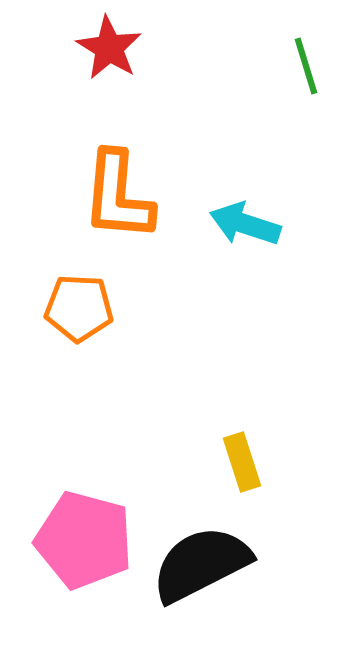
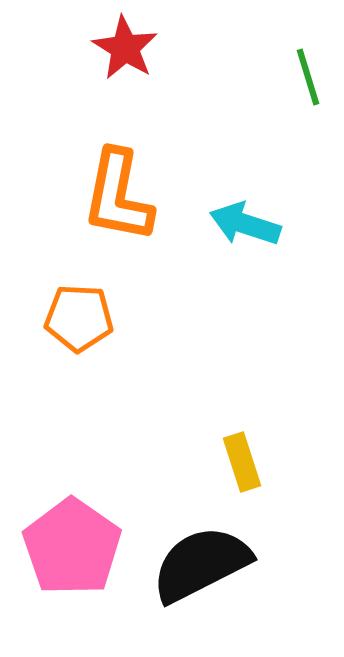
red star: moved 16 px right
green line: moved 2 px right, 11 px down
orange L-shape: rotated 6 degrees clockwise
orange pentagon: moved 10 px down
pink pentagon: moved 12 px left, 7 px down; rotated 20 degrees clockwise
